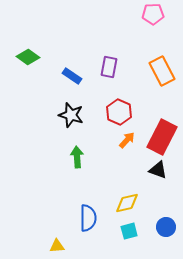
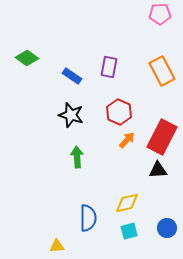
pink pentagon: moved 7 px right
green diamond: moved 1 px left, 1 px down
black triangle: rotated 24 degrees counterclockwise
blue circle: moved 1 px right, 1 px down
